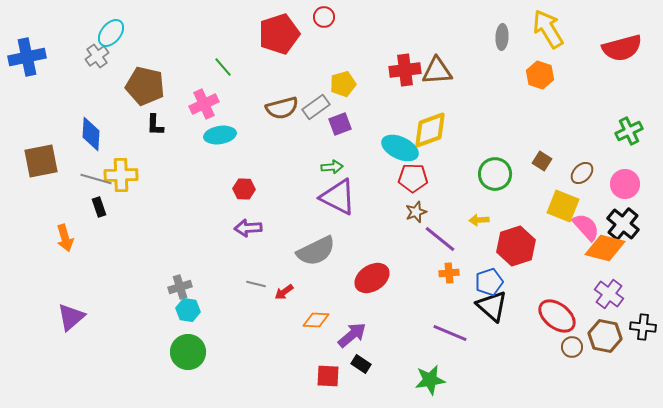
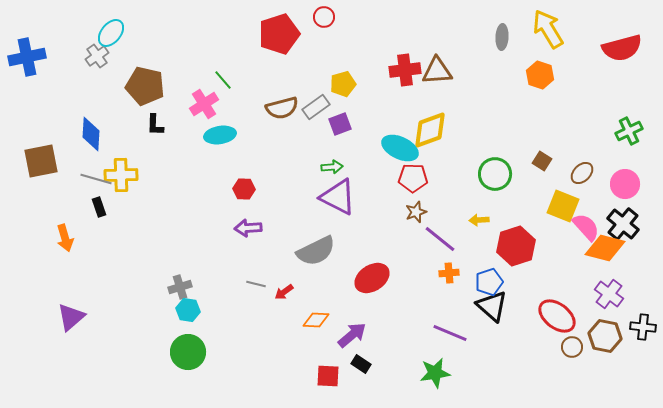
green line at (223, 67): moved 13 px down
pink cross at (204, 104): rotated 8 degrees counterclockwise
green star at (430, 380): moved 5 px right, 7 px up
